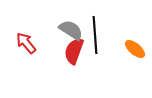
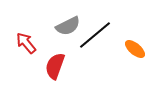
gray semicircle: moved 3 px left, 4 px up; rotated 120 degrees clockwise
black line: rotated 54 degrees clockwise
red semicircle: moved 19 px left, 15 px down
